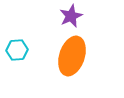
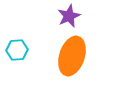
purple star: moved 2 px left
